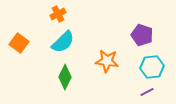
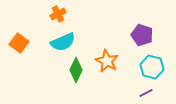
cyan semicircle: rotated 20 degrees clockwise
orange star: rotated 20 degrees clockwise
cyan hexagon: rotated 20 degrees clockwise
green diamond: moved 11 px right, 7 px up
purple line: moved 1 px left, 1 px down
